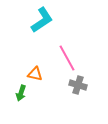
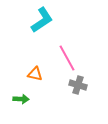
green arrow: moved 6 px down; rotated 105 degrees counterclockwise
